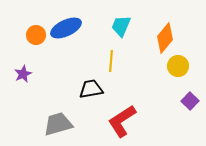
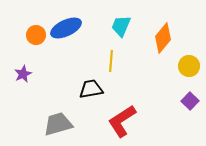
orange diamond: moved 2 px left
yellow circle: moved 11 px right
